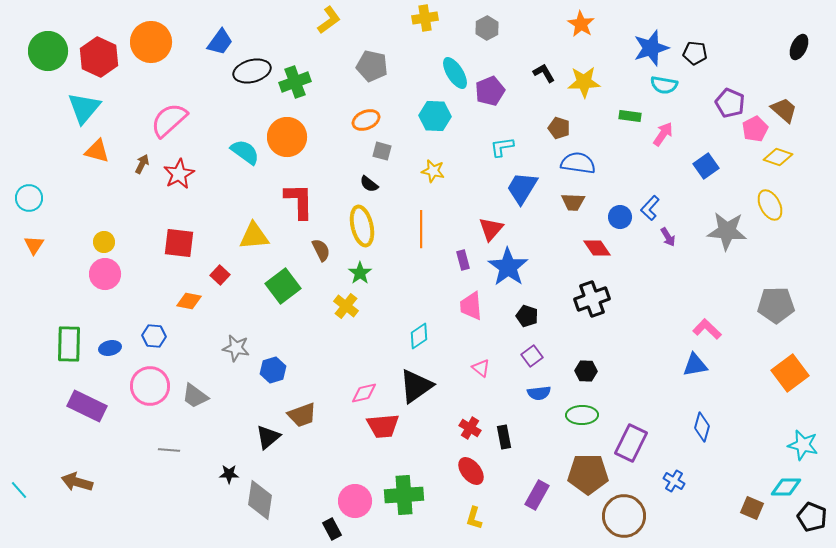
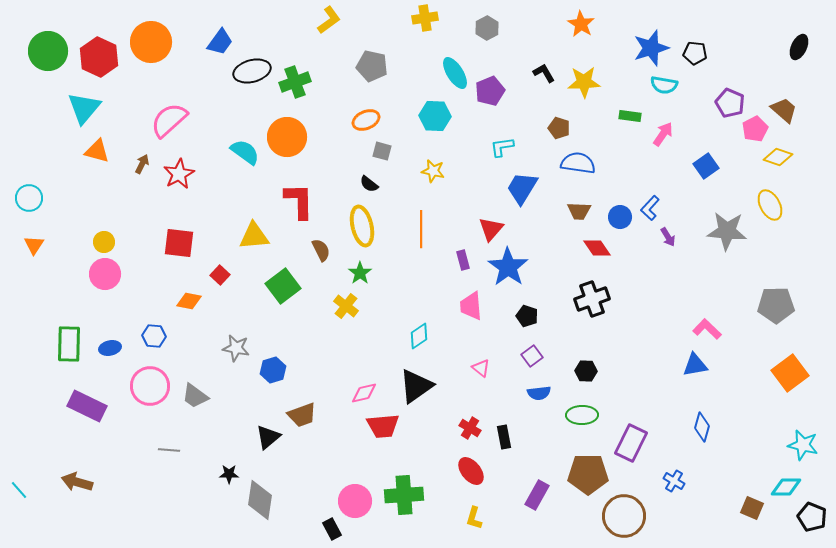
brown trapezoid at (573, 202): moved 6 px right, 9 px down
